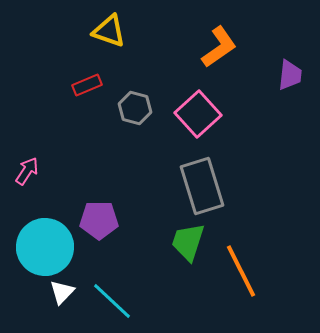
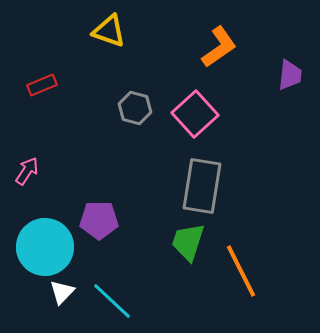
red rectangle: moved 45 px left
pink square: moved 3 px left
gray rectangle: rotated 26 degrees clockwise
